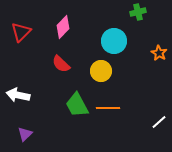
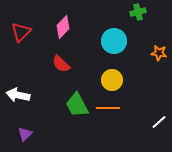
orange star: rotated 21 degrees counterclockwise
yellow circle: moved 11 px right, 9 px down
